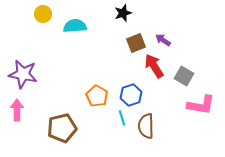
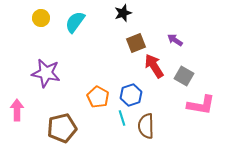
yellow circle: moved 2 px left, 4 px down
cyan semicircle: moved 4 px up; rotated 50 degrees counterclockwise
purple arrow: moved 12 px right
purple star: moved 23 px right, 1 px up
orange pentagon: moved 1 px right, 1 px down
